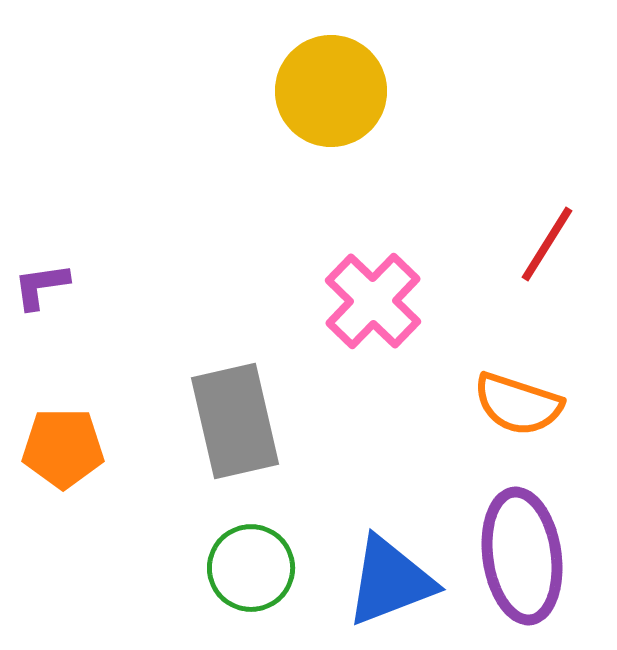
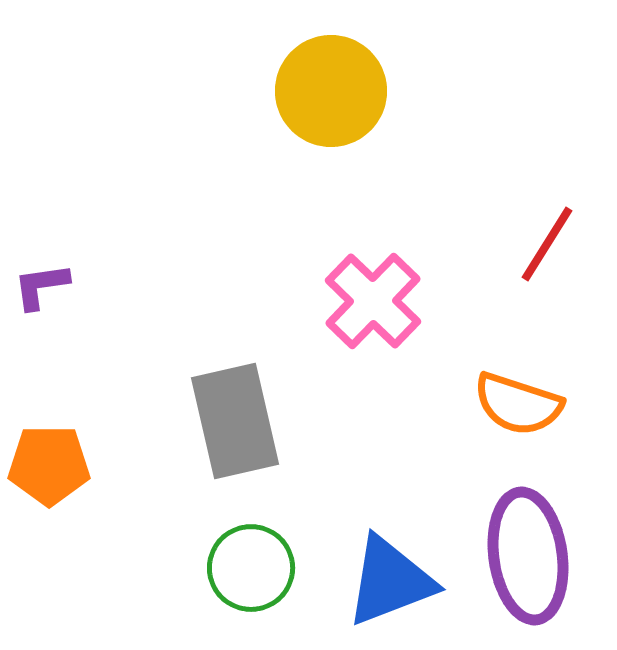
orange pentagon: moved 14 px left, 17 px down
purple ellipse: moved 6 px right
